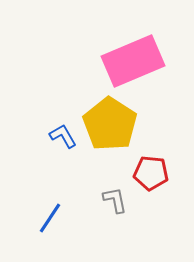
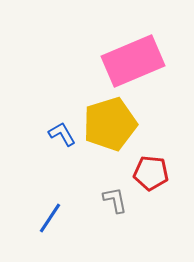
yellow pentagon: rotated 22 degrees clockwise
blue L-shape: moved 1 px left, 2 px up
